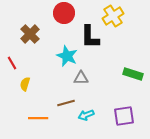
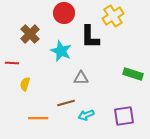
cyan star: moved 6 px left, 5 px up
red line: rotated 56 degrees counterclockwise
